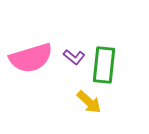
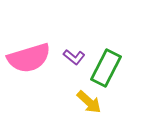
pink semicircle: moved 2 px left
green rectangle: moved 2 px right, 3 px down; rotated 21 degrees clockwise
